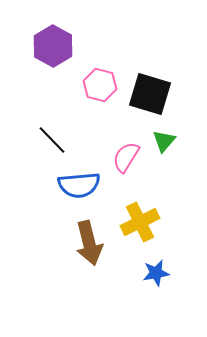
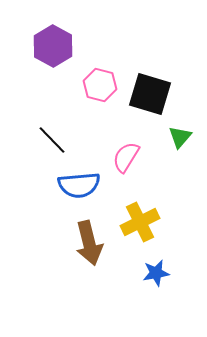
green triangle: moved 16 px right, 4 px up
